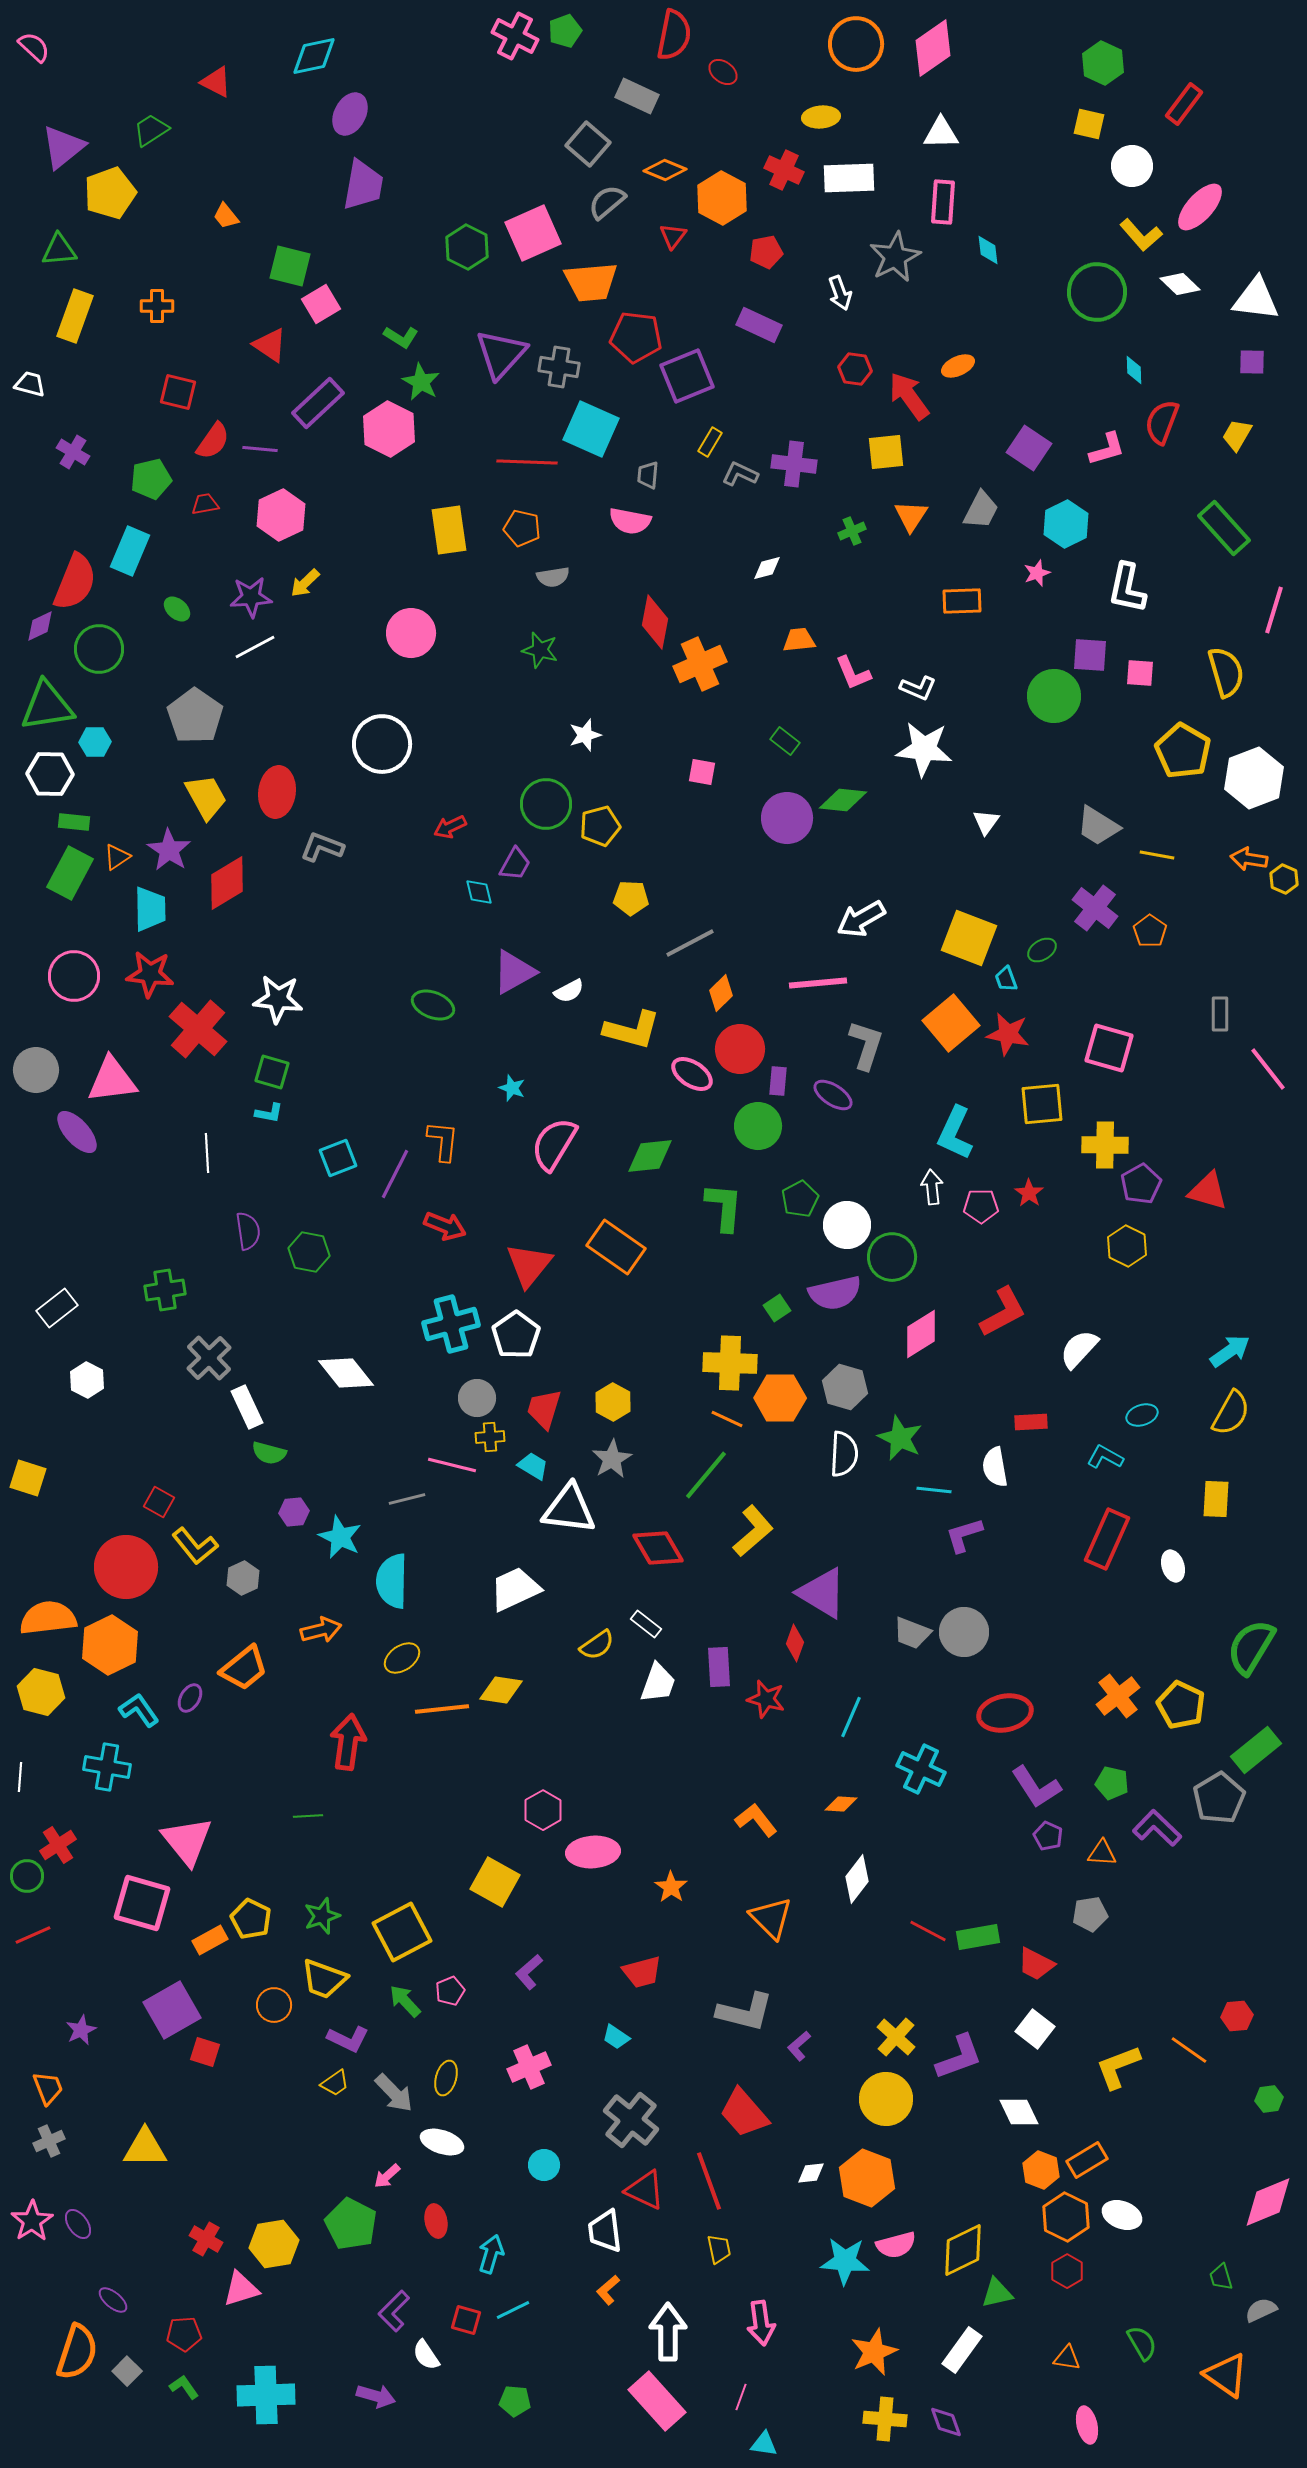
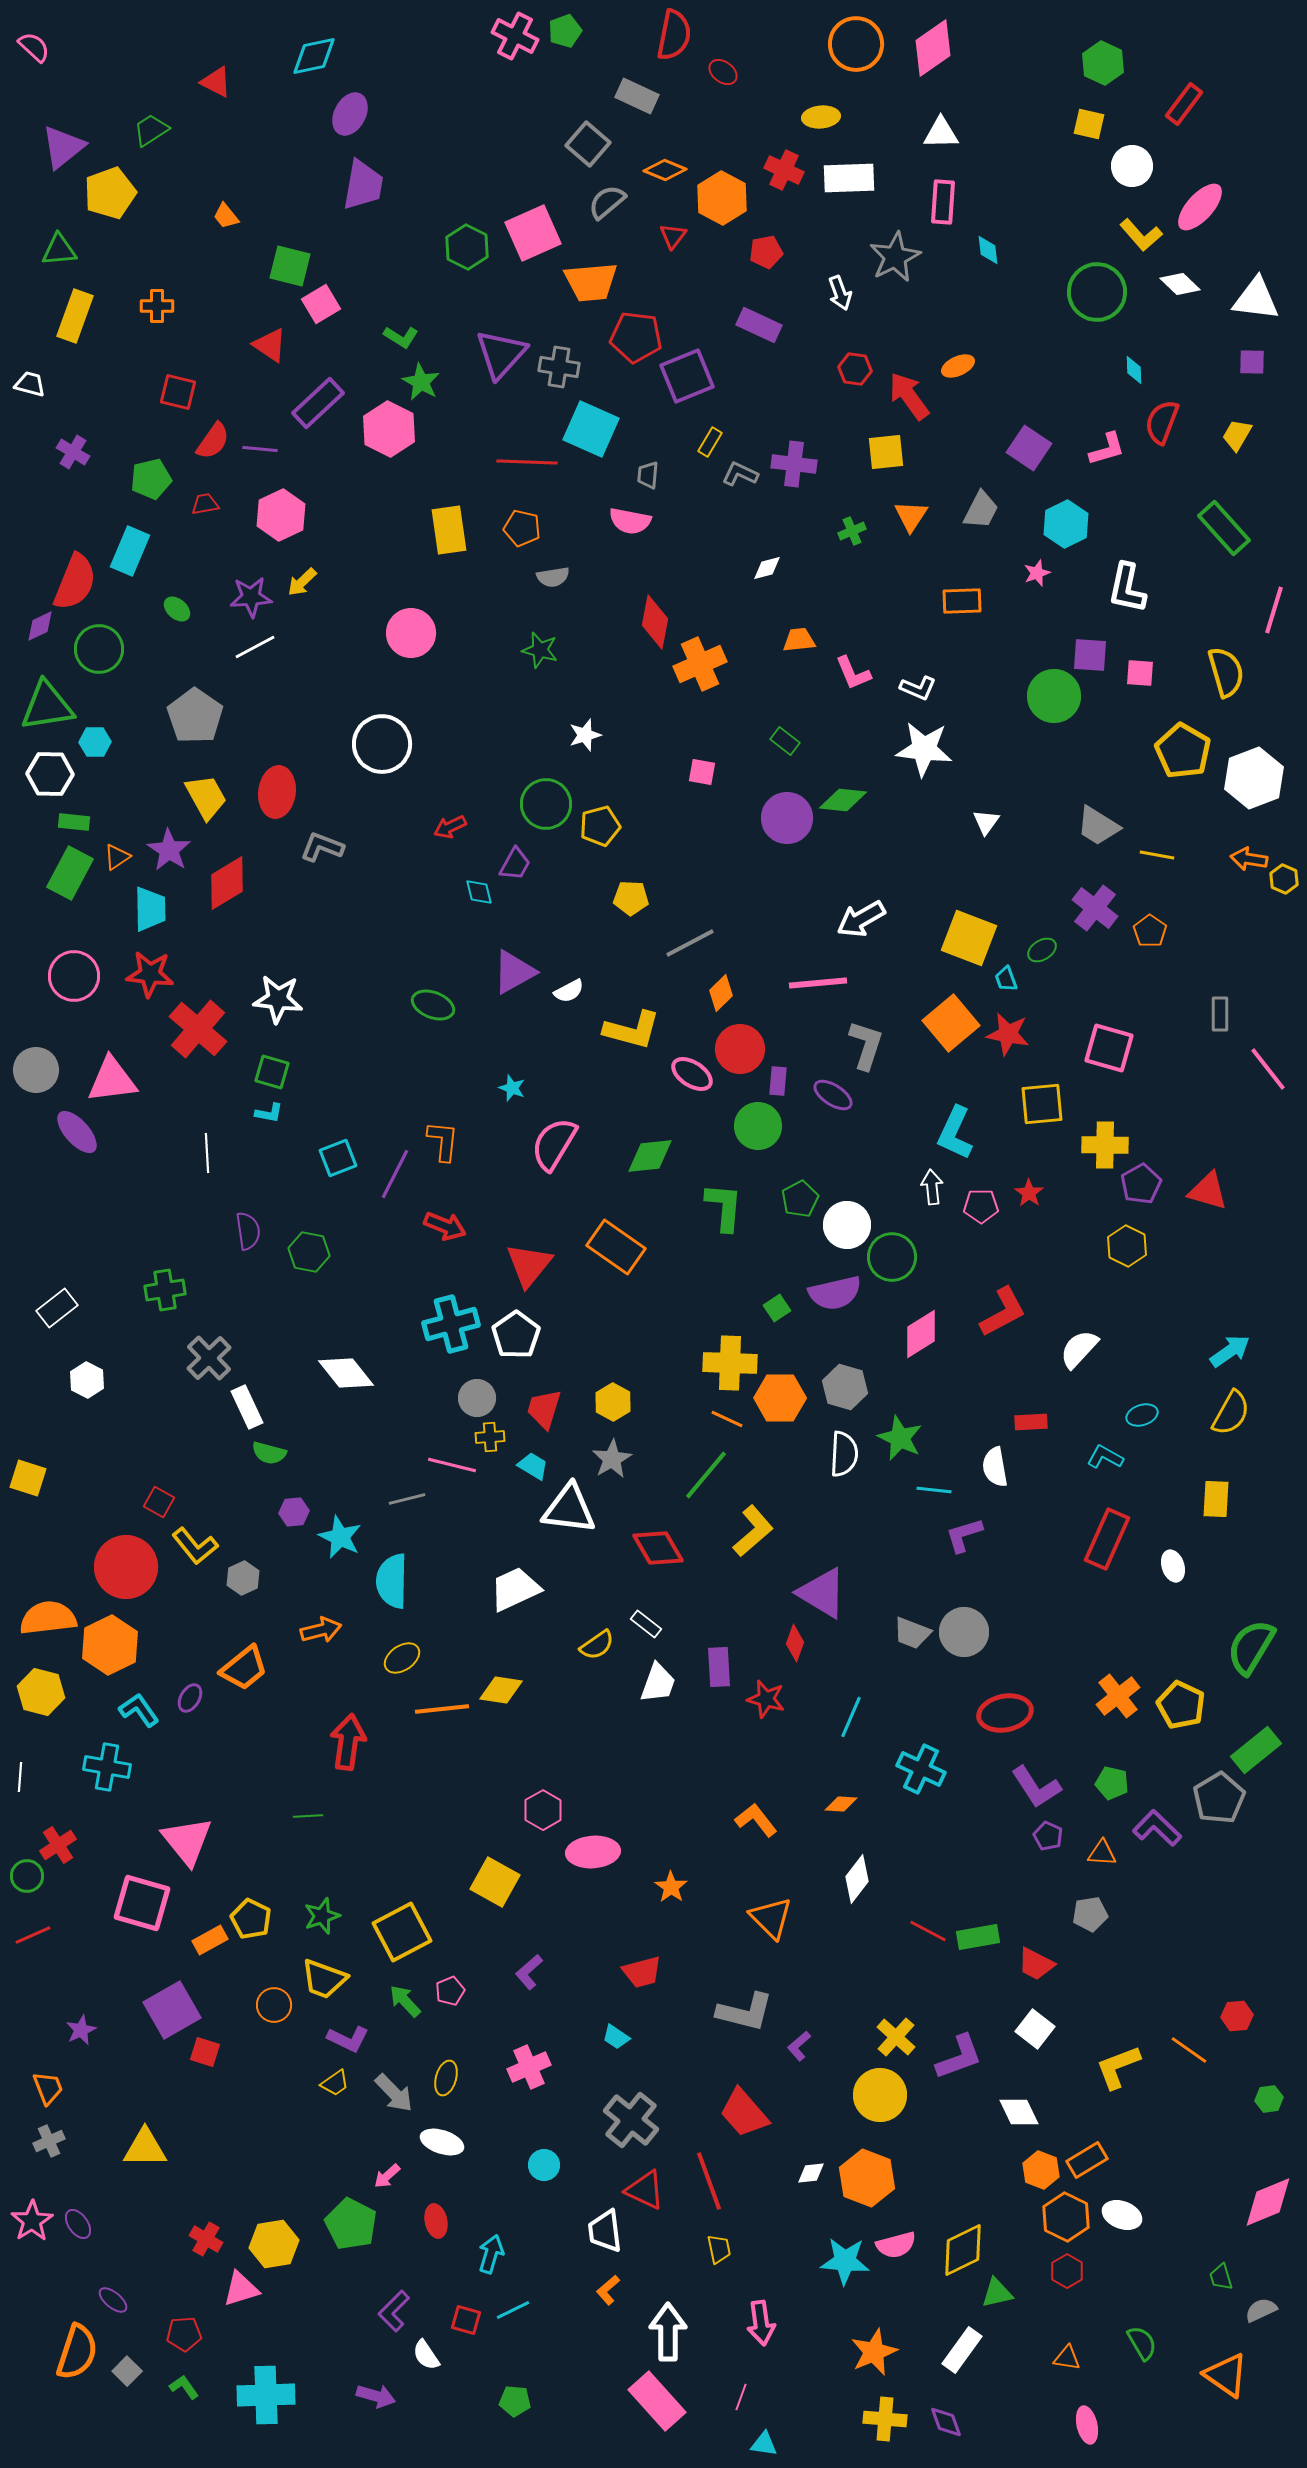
yellow arrow at (305, 583): moved 3 px left, 1 px up
yellow circle at (886, 2099): moved 6 px left, 4 px up
